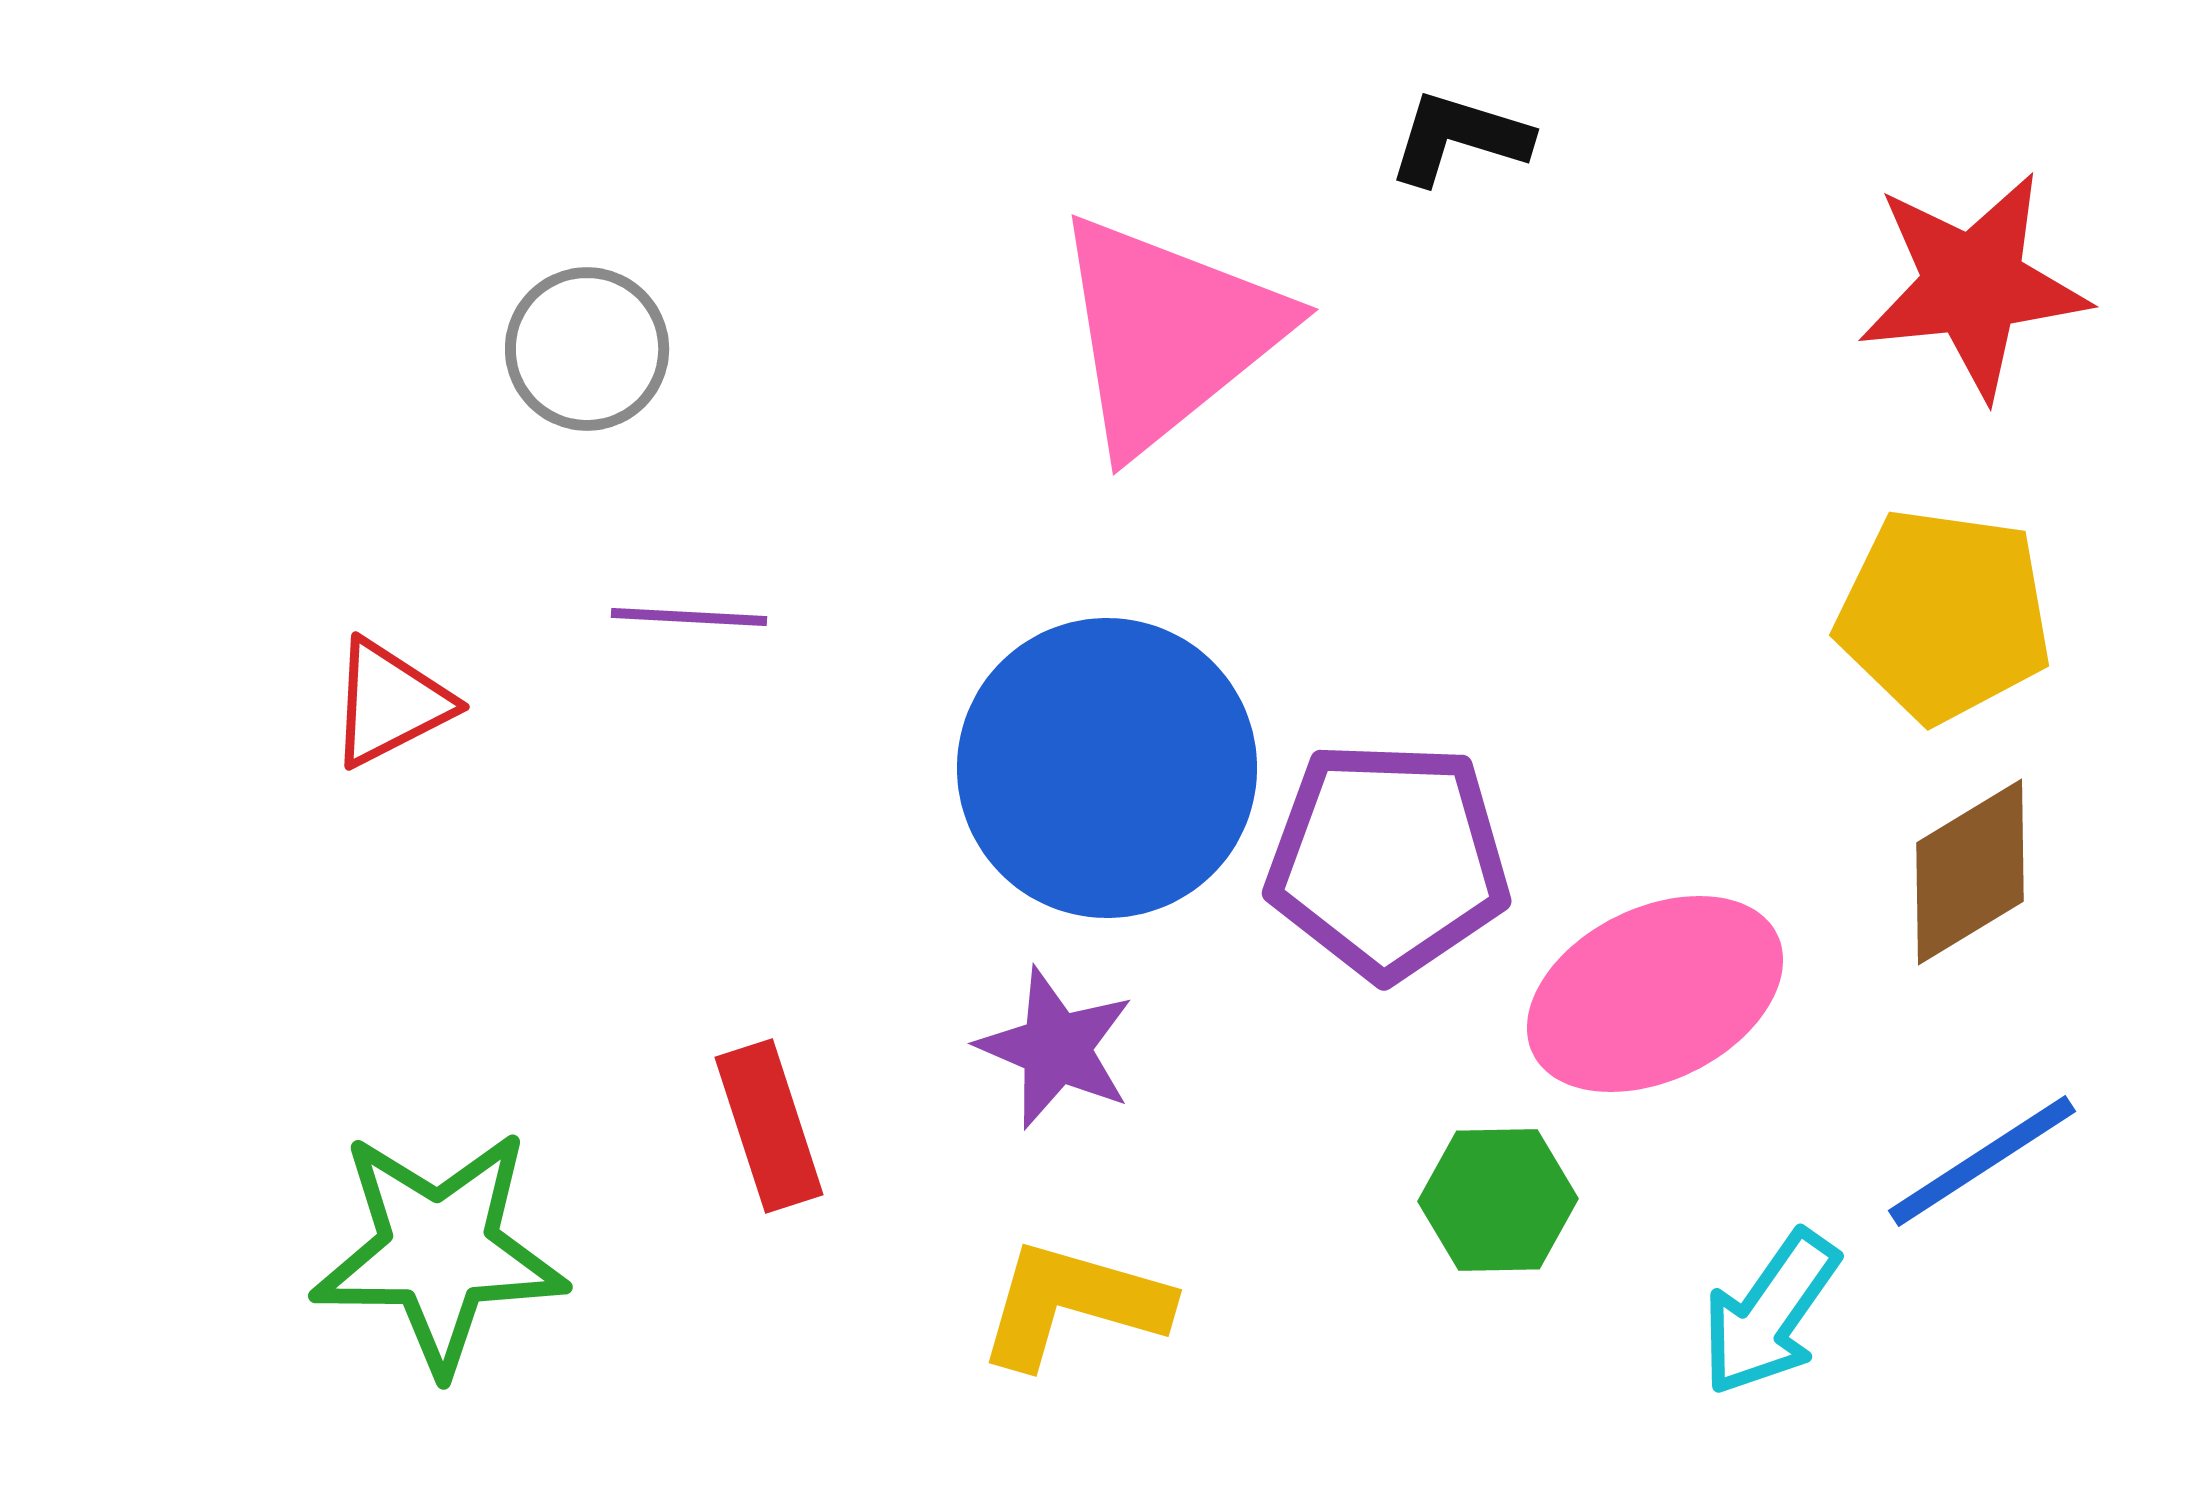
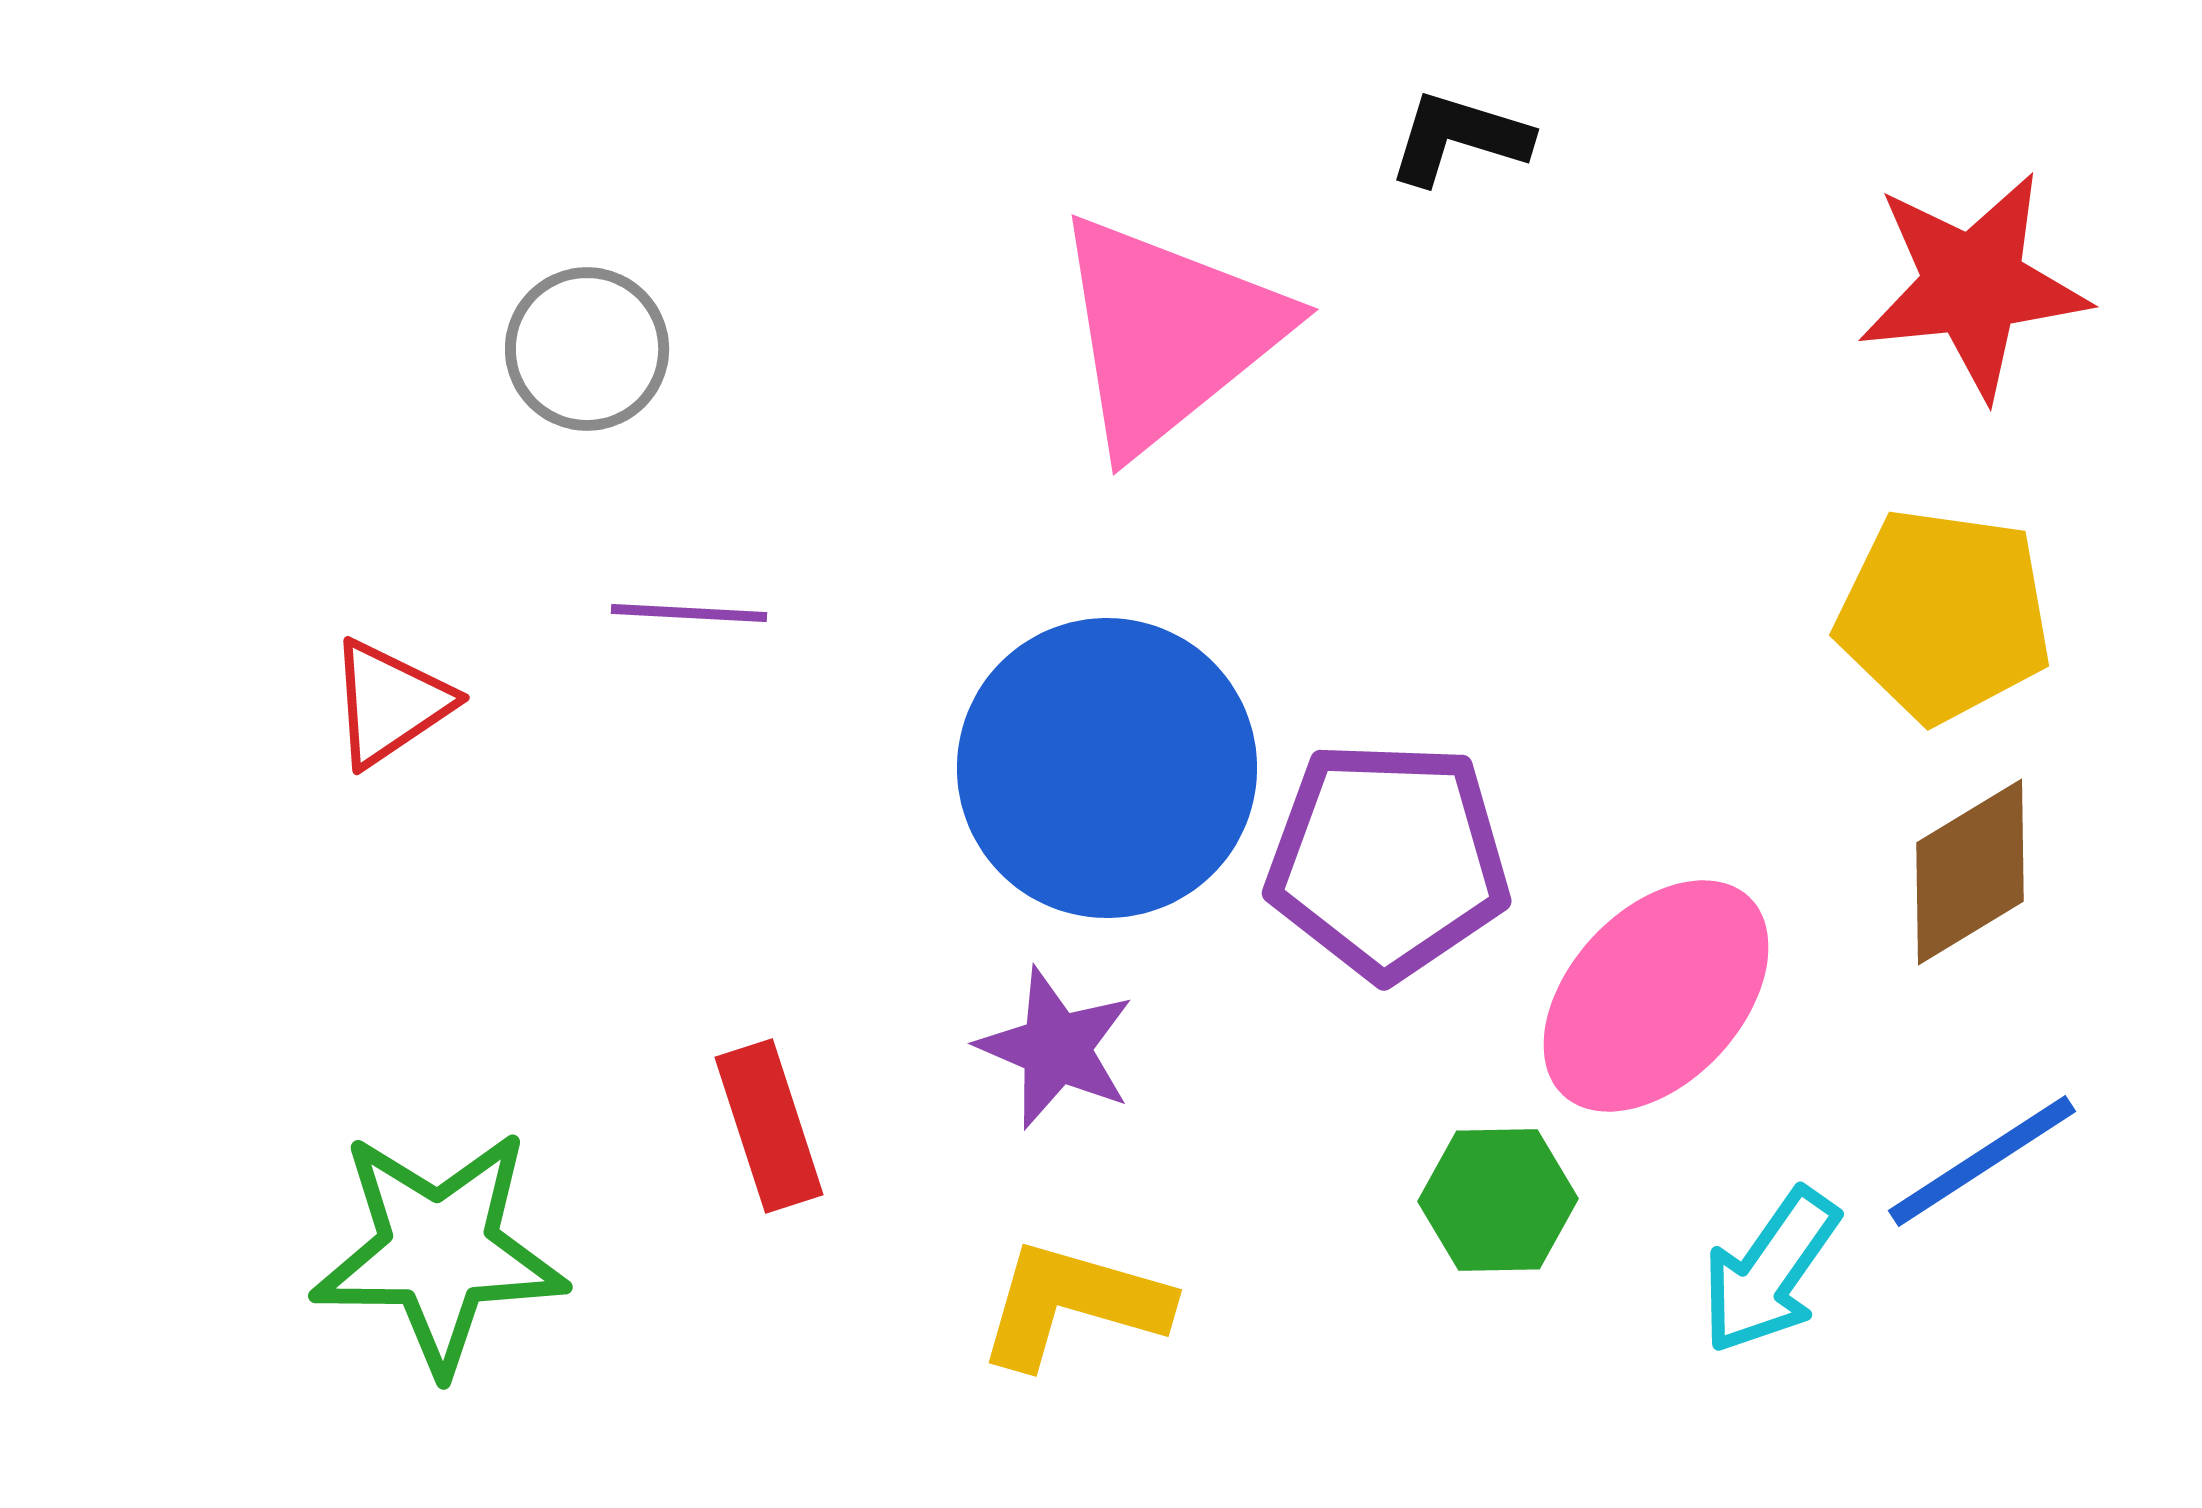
purple line: moved 4 px up
red triangle: rotated 7 degrees counterclockwise
pink ellipse: moved 1 px right, 2 px down; rotated 21 degrees counterclockwise
cyan arrow: moved 42 px up
